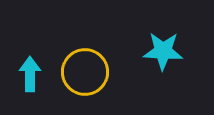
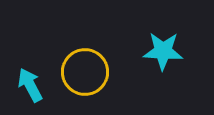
cyan arrow: moved 11 px down; rotated 28 degrees counterclockwise
